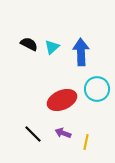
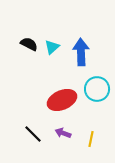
yellow line: moved 5 px right, 3 px up
